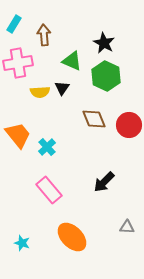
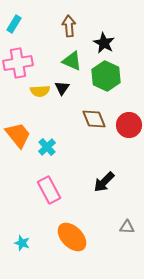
brown arrow: moved 25 px right, 9 px up
yellow semicircle: moved 1 px up
pink rectangle: rotated 12 degrees clockwise
